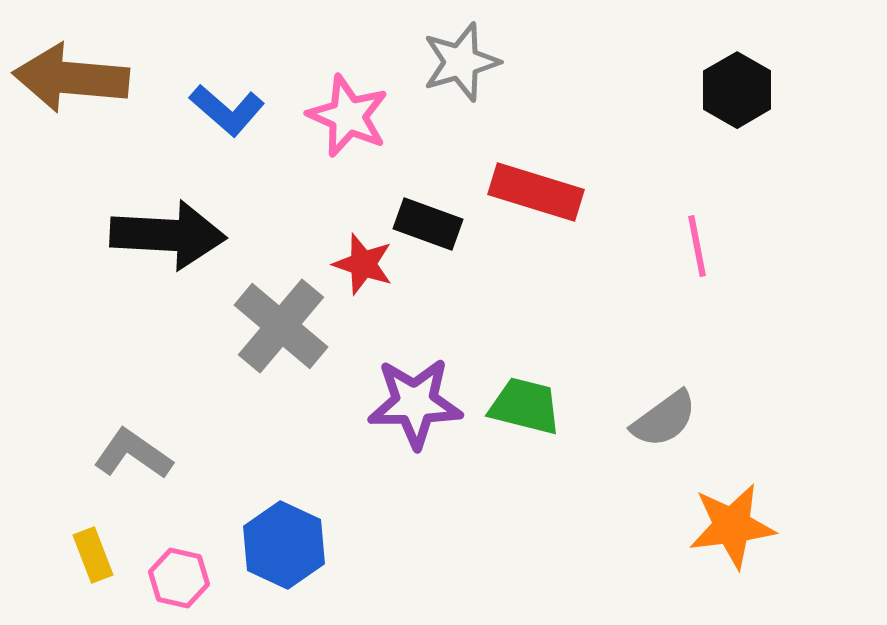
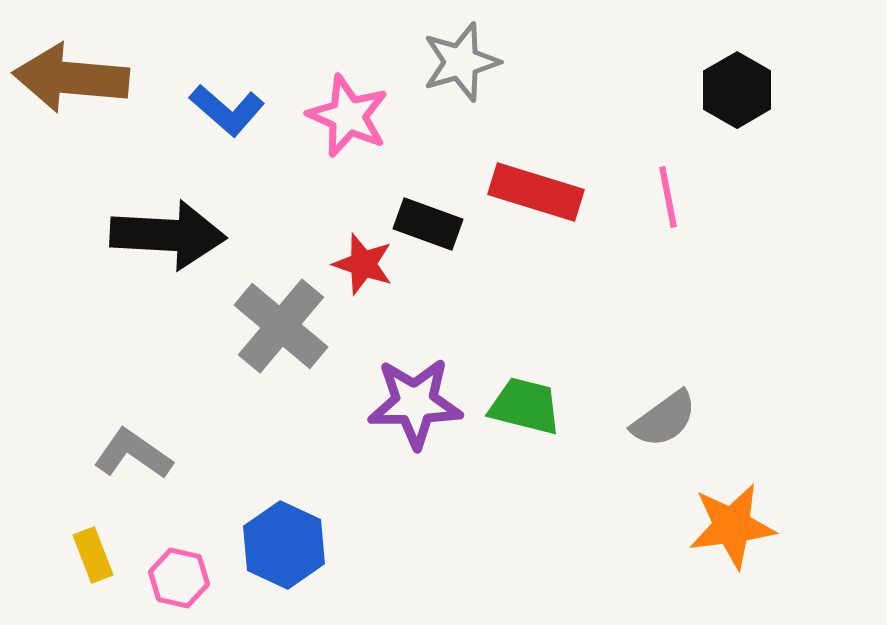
pink line: moved 29 px left, 49 px up
